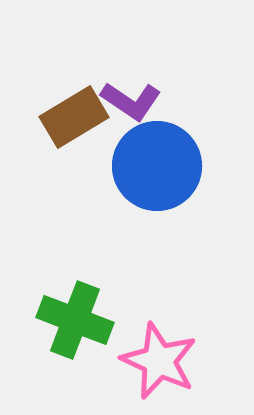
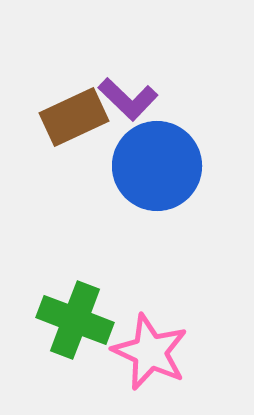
purple L-shape: moved 3 px left, 2 px up; rotated 10 degrees clockwise
brown rectangle: rotated 6 degrees clockwise
pink star: moved 9 px left, 9 px up
